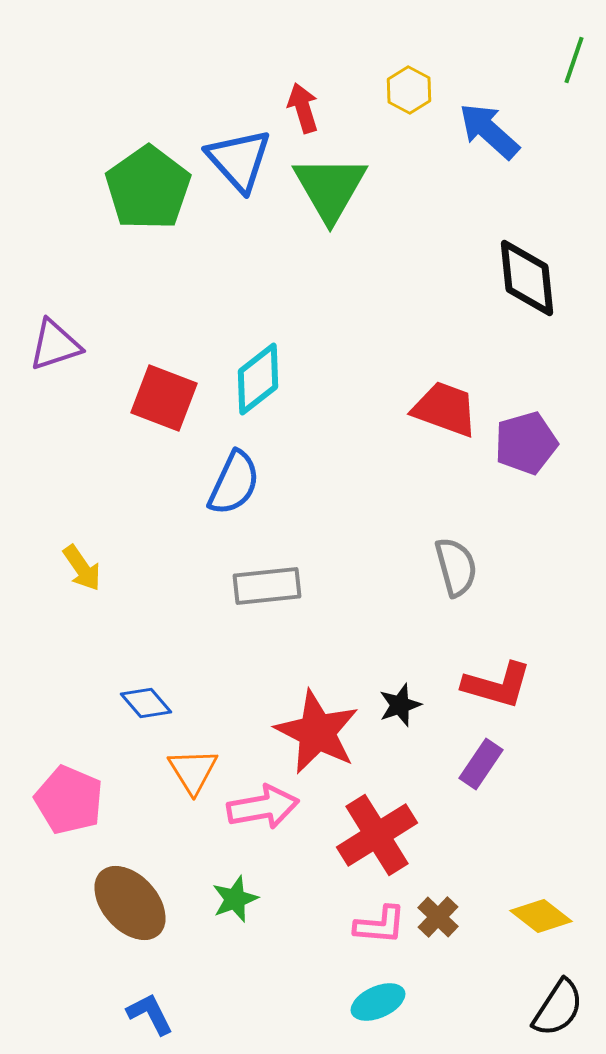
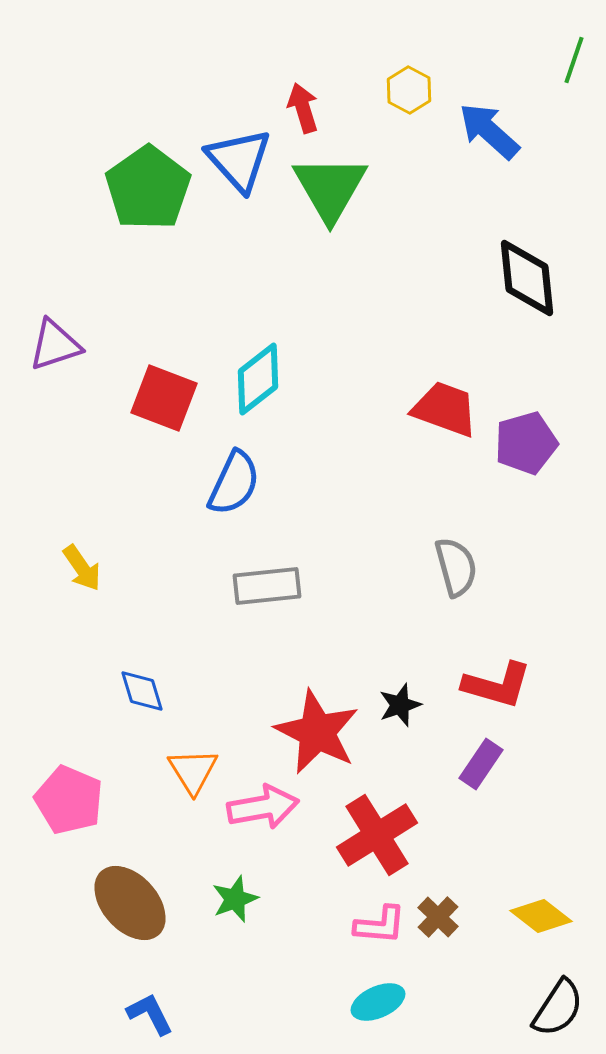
blue diamond: moved 4 px left, 12 px up; rotated 24 degrees clockwise
